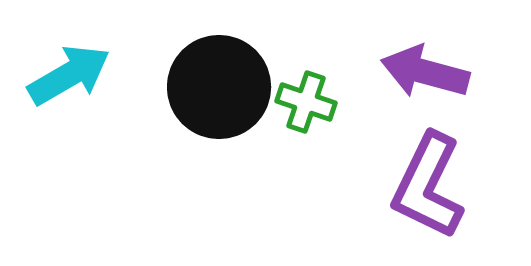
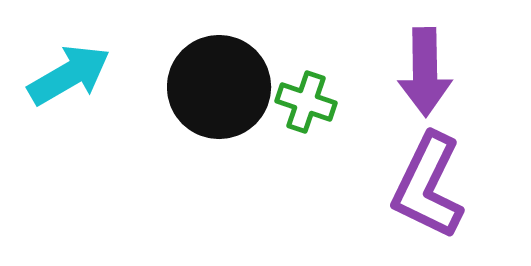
purple arrow: rotated 106 degrees counterclockwise
